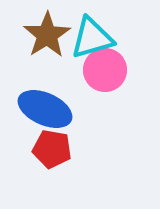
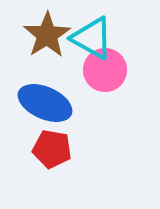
cyan triangle: rotated 45 degrees clockwise
blue ellipse: moved 6 px up
